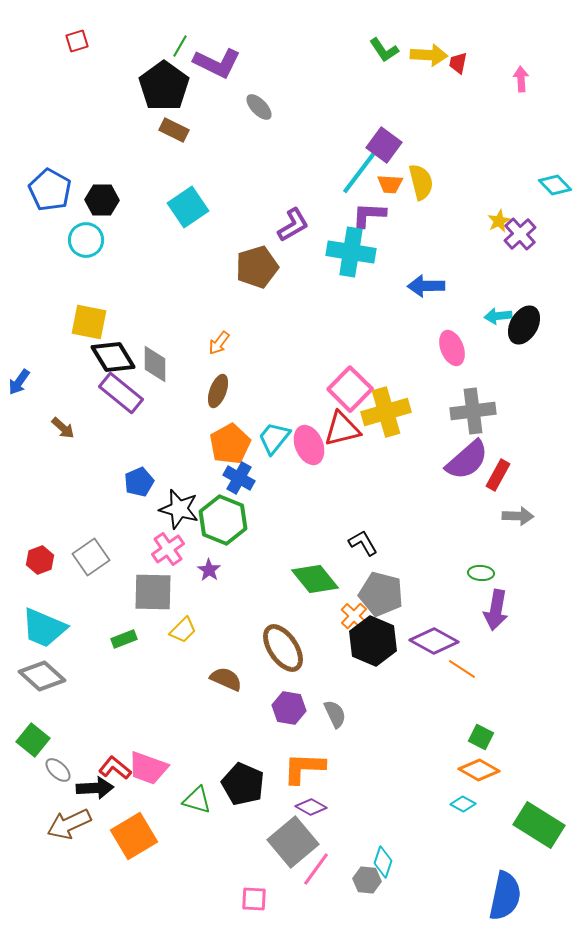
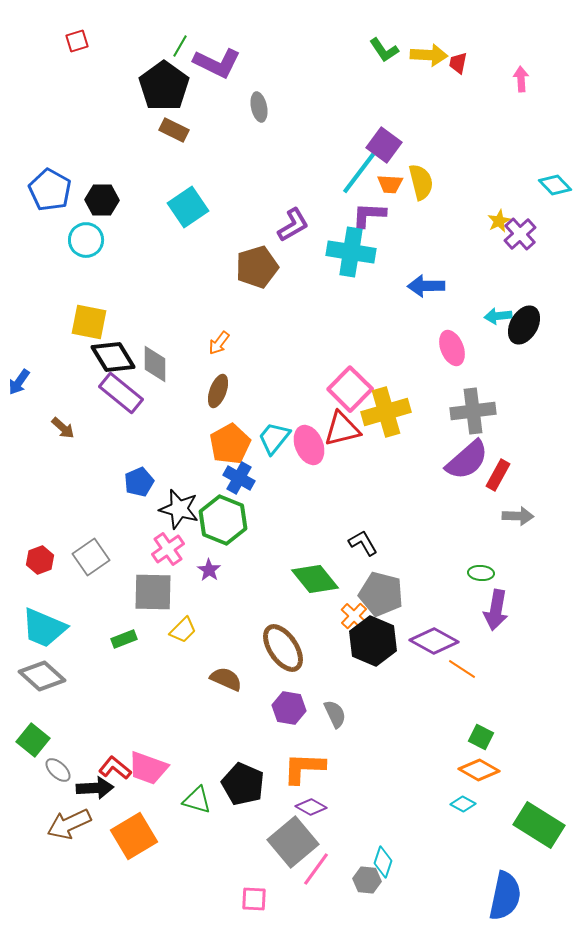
gray ellipse at (259, 107): rotated 32 degrees clockwise
